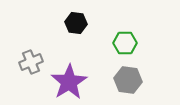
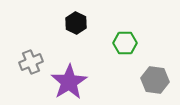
black hexagon: rotated 20 degrees clockwise
gray hexagon: moved 27 px right
